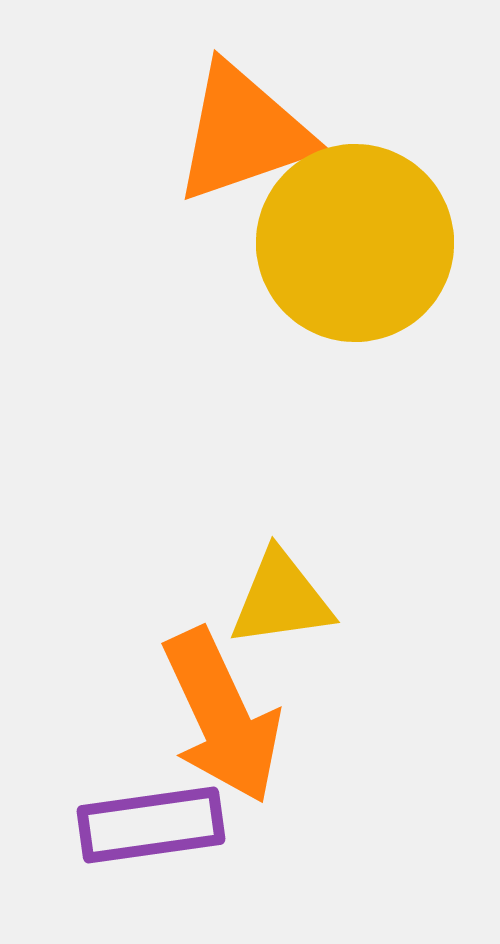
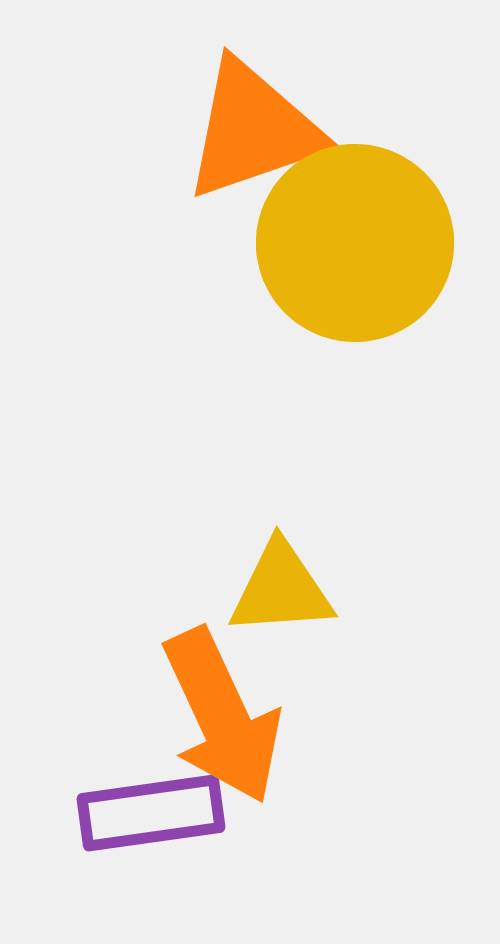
orange triangle: moved 10 px right, 3 px up
yellow triangle: moved 10 px up; rotated 4 degrees clockwise
purple rectangle: moved 12 px up
